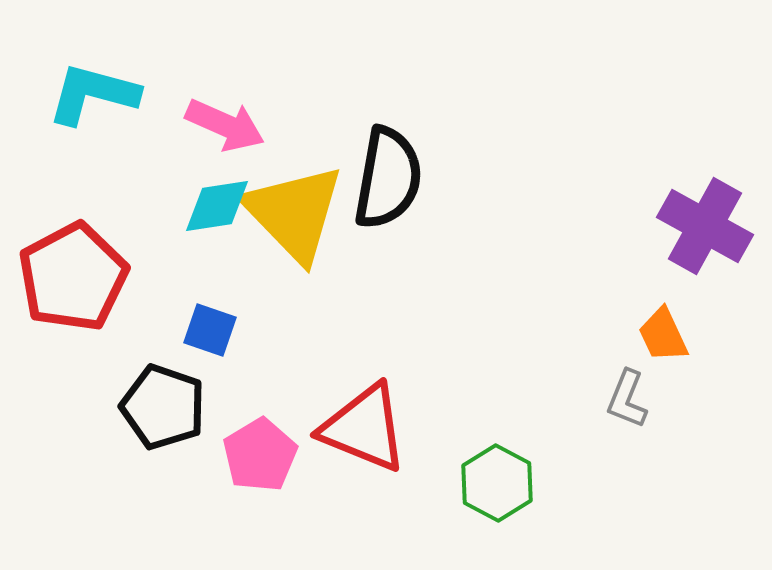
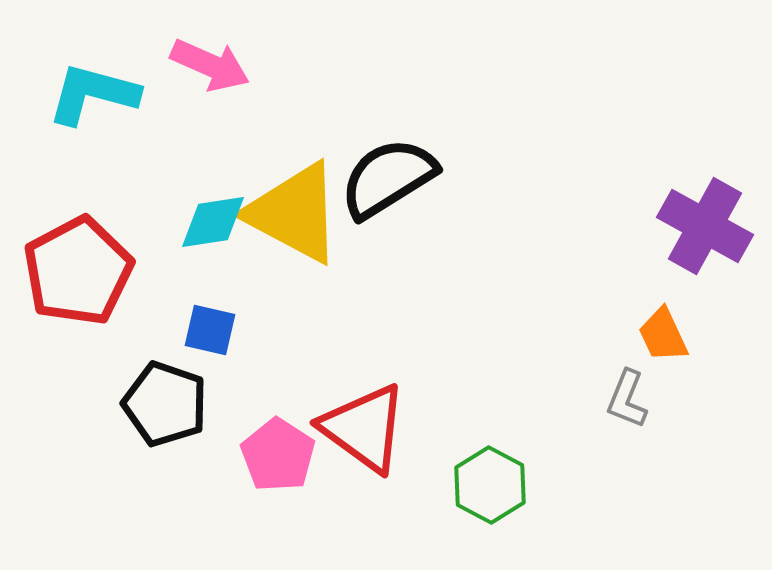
pink arrow: moved 15 px left, 60 px up
black semicircle: rotated 132 degrees counterclockwise
cyan diamond: moved 4 px left, 16 px down
yellow triangle: rotated 18 degrees counterclockwise
red pentagon: moved 5 px right, 6 px up
blue square: rotated 6 degrees counterclockwise
black pentagon: moved 2 px right, 3 px up
red triangle: rotated 14 degrees clockwise
pink pentagon: moved 18 px right; rotated 8 degrees counterclockwise
green hexagon: moved 7 px left, 2 px down
